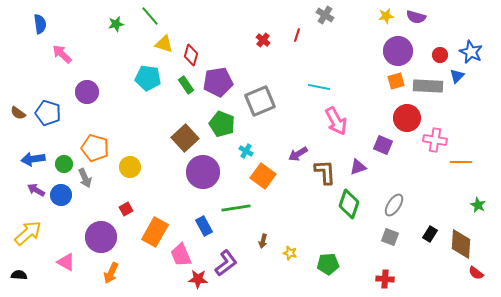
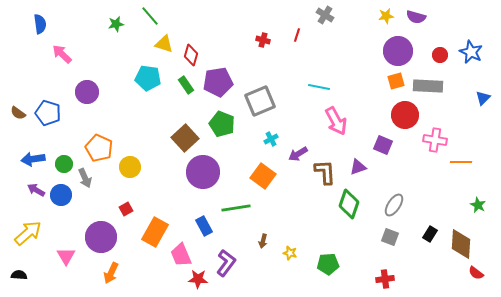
red cross at (263, 40): rotated 24 degrees counterclockwise
blue triangle at (457, 76): moved 26 px right, 22 px down
red circle at (407, 118): moved 2 px left, 3 px up
orange pentagon at (95, 148): moved 4 px right; rotated 8 degrees clockwise
cyan cross at (246, 151): moved 25 px right, 12 px up; rotated 32 degrees clockwise
pink triangle at (66, 262): moved 6 px up; rotated 30 degrees clockwise
purple L-shape at (226, 263): rotated 16 degrees counterclockwise
red cross at (385, 279): rotated 12 degrees counterclockwise
